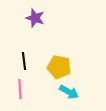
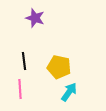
cyan arrow: rotated 84 degrees counterclockwise
